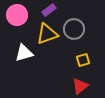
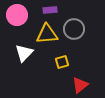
purple rectangle: moved 1 px right; rotated 32 degrees clockwise
yellow triangle: rotated 15 degrees clockwise
white triangle: rotated 30 degrees counterclockwise
yellow square: moved 21 px left, 2 px down
red triangle: moved 1 px up
